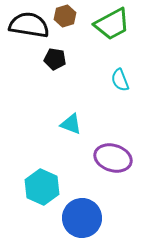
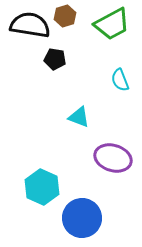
black semicircle: moved 1 px right
cyan triangle: moved 8 px right, 7 px up
